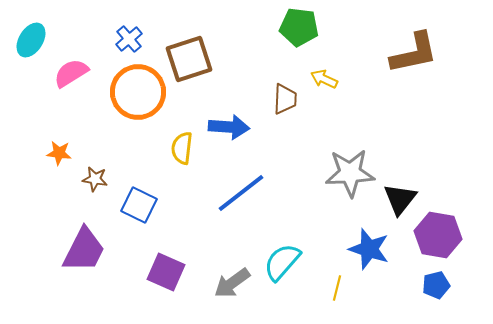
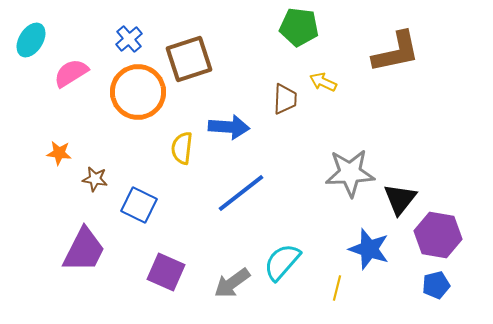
brown L-shape: moved 18 px left, 1 px up
yellow arrow: moved 1 px left, 3 px down
